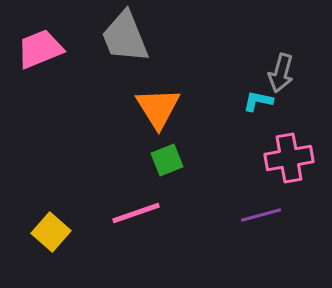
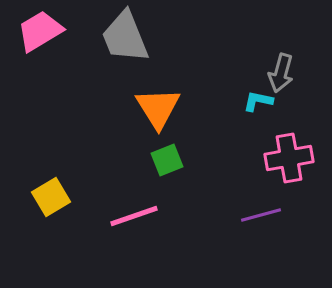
pink trapezoid: moved 18 px up; rotated 9 degrees counterclockwise
pink line: moved 2 px left, 3 px down
yellow square: moved 35 px up; rotated 18 degrees clockwise
